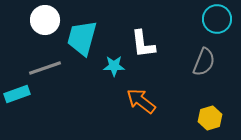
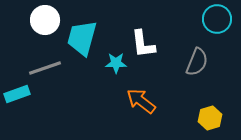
gray semicircle: moved 7 px left
cyan star: moved 2 px right, 3 px up
